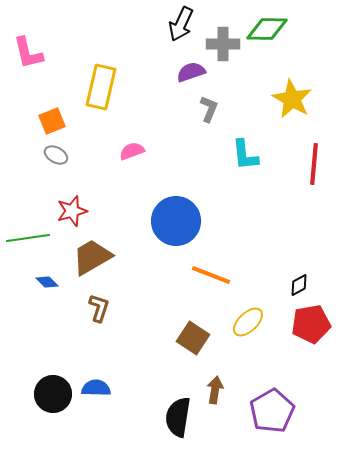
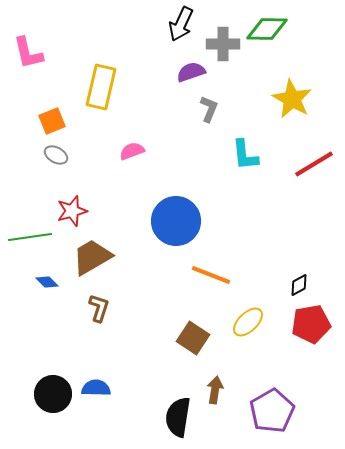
red line: rotated 54 degrees clockwise
green line: moved 2 px right, 1 px up
